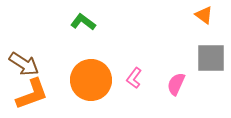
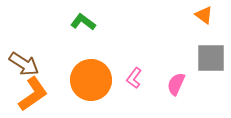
orange L-shape: moved 1 px right; rotated 15 degrees counterclockwise
